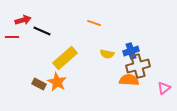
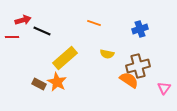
blue cross: moved 9 px right, 22 px up
orange semicircle: rotated 30 degrees clockwise
pink triangle: rotated 16 degrees counterclockwise
